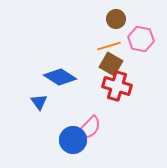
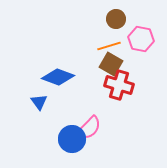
blue diamond: moved 2 px left; rotated 12 degrees counterclockwise
red cross: moved 2 px right, 1 px up
blue circle: moved 1 px left, 1 px up
